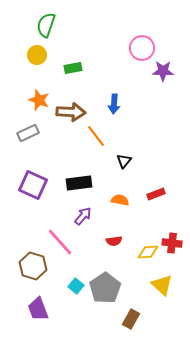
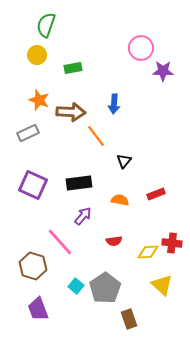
pink circle: moved 1 px left
brown rectangle: moved 2 px left; rotated 48 degrees counterclockwise
